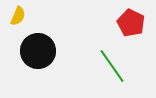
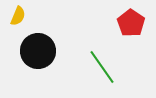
red pentagon: rotated 8 degrees clockwise
green line: moved 10 px left, 1 px down
